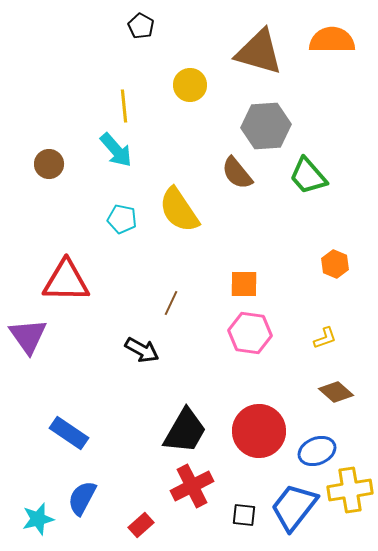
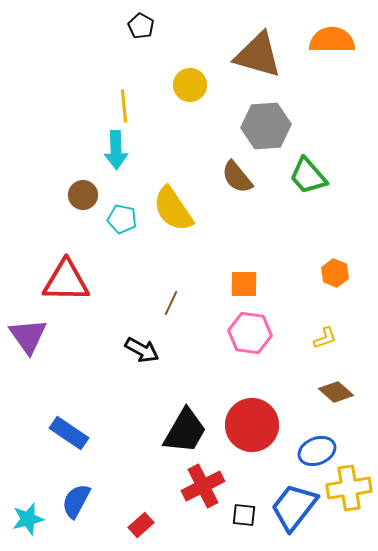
brown triangle: moved 1 px left, 3 px down
cyan arrow: rotated 39 degrees clockwise
brown circle: moved 34 px right, 31 px down
brown semicircle: moved 4 px down
yellow semicircle: moved 6 px left, 1 px up
orange hexagon: moved 9 px down
red circle: moved 7 px left, 6 px up
red cross: moved 11 px right
yellow cross: moved 1 px left, 2 px up
blue semicircle: moved 6 px left, 3 px down
cyan star: moved 10 px left
